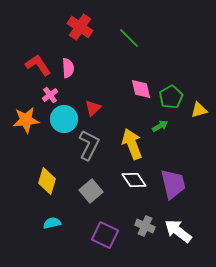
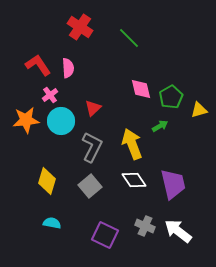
cyan circle: moved 3 px left, 2 px down
gray L-shape: moved 3 px right, 2 px down
gray square: moved 1 px left, 5 px up
cyan semicircle: rotated 24 degrees clockwise
